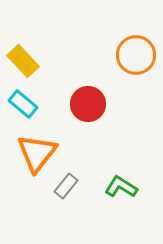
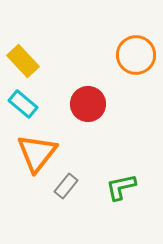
green L-shape: rotated 44 degrees counterclockwise
